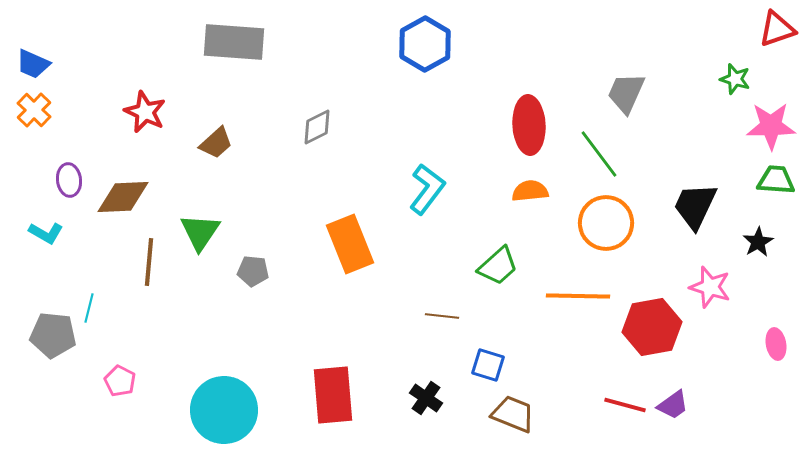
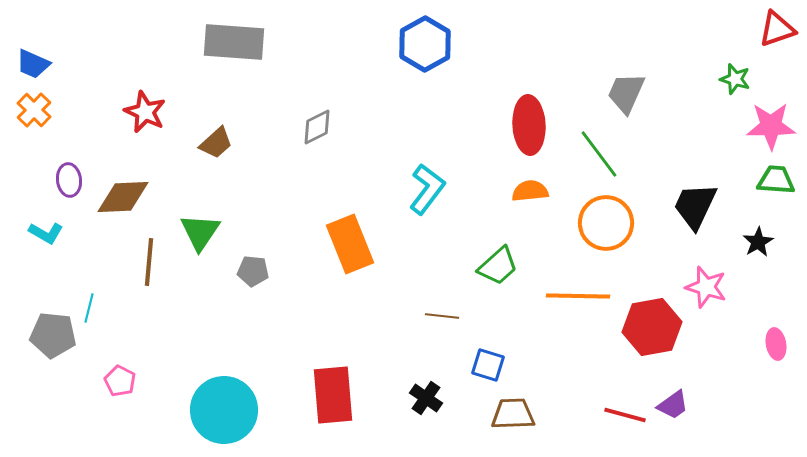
pink star at (710, 287): moved 4 px left
red line at (625, 405): moved 10 px down
brown trapezoid at (513, 414): rotated 24 degrees counterclockwise
